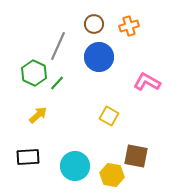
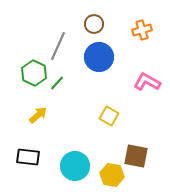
orange cross: moved 13 px right, 4 px down
black rectangle: rotated 10 degrees clockwise
